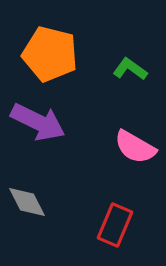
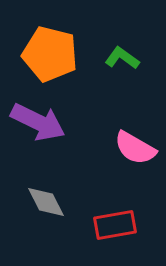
green L-shape: moved 8 px left, 11 px up
pink semicircle: moved 1 px down
gray diamond: moved 19 px right
red rectangle: rotated 57 degrees clockwise
